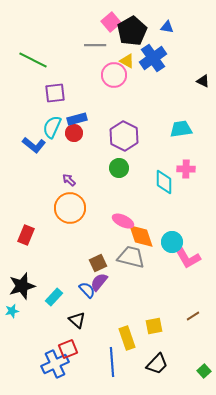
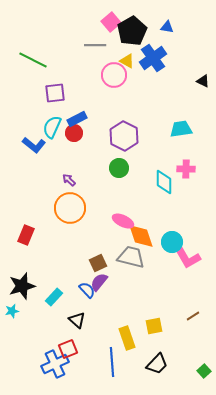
blue rectangle at (77, 119): rotated 12 degrees counterclockwise
